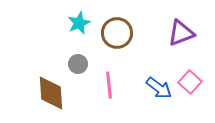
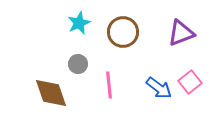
brown circle: moved 6 px right, 1 px up
pink square: rotated 10 degrees clockwise
brown diamond: rotated 15 degrees counterclockwise
